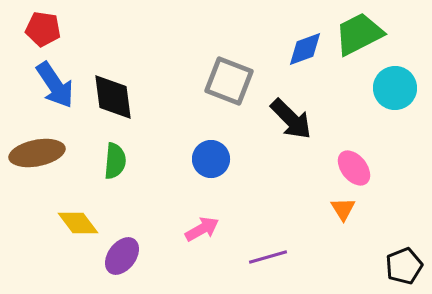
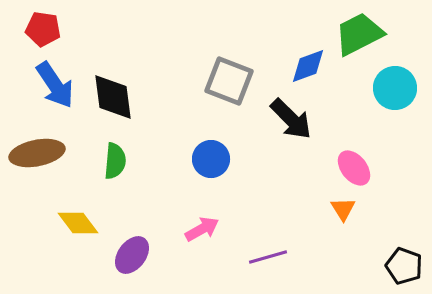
blue diamond: moved 3 px right, 17 px down
purple ellipse: moved 10 px right, 1 px up
black pentagon: rotated 30 degrees counterclockwise
